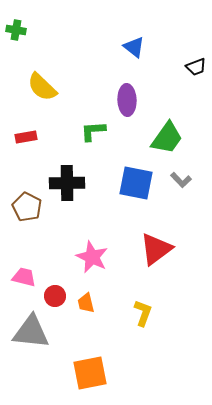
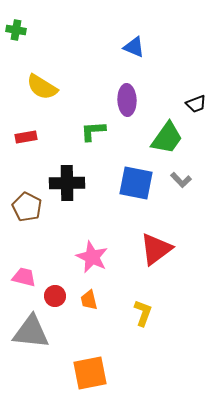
blue triangle: rotated 15 degrees counterclockwise
black trapezoid: moved 37 px down
yellow semicircle: rotated 12 degrees counterclockwise
orange trapezoid: moved 3 px right, 3 px up
